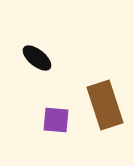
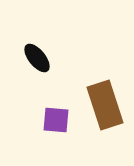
black ellipse: rotated 12 degrees clockwise
